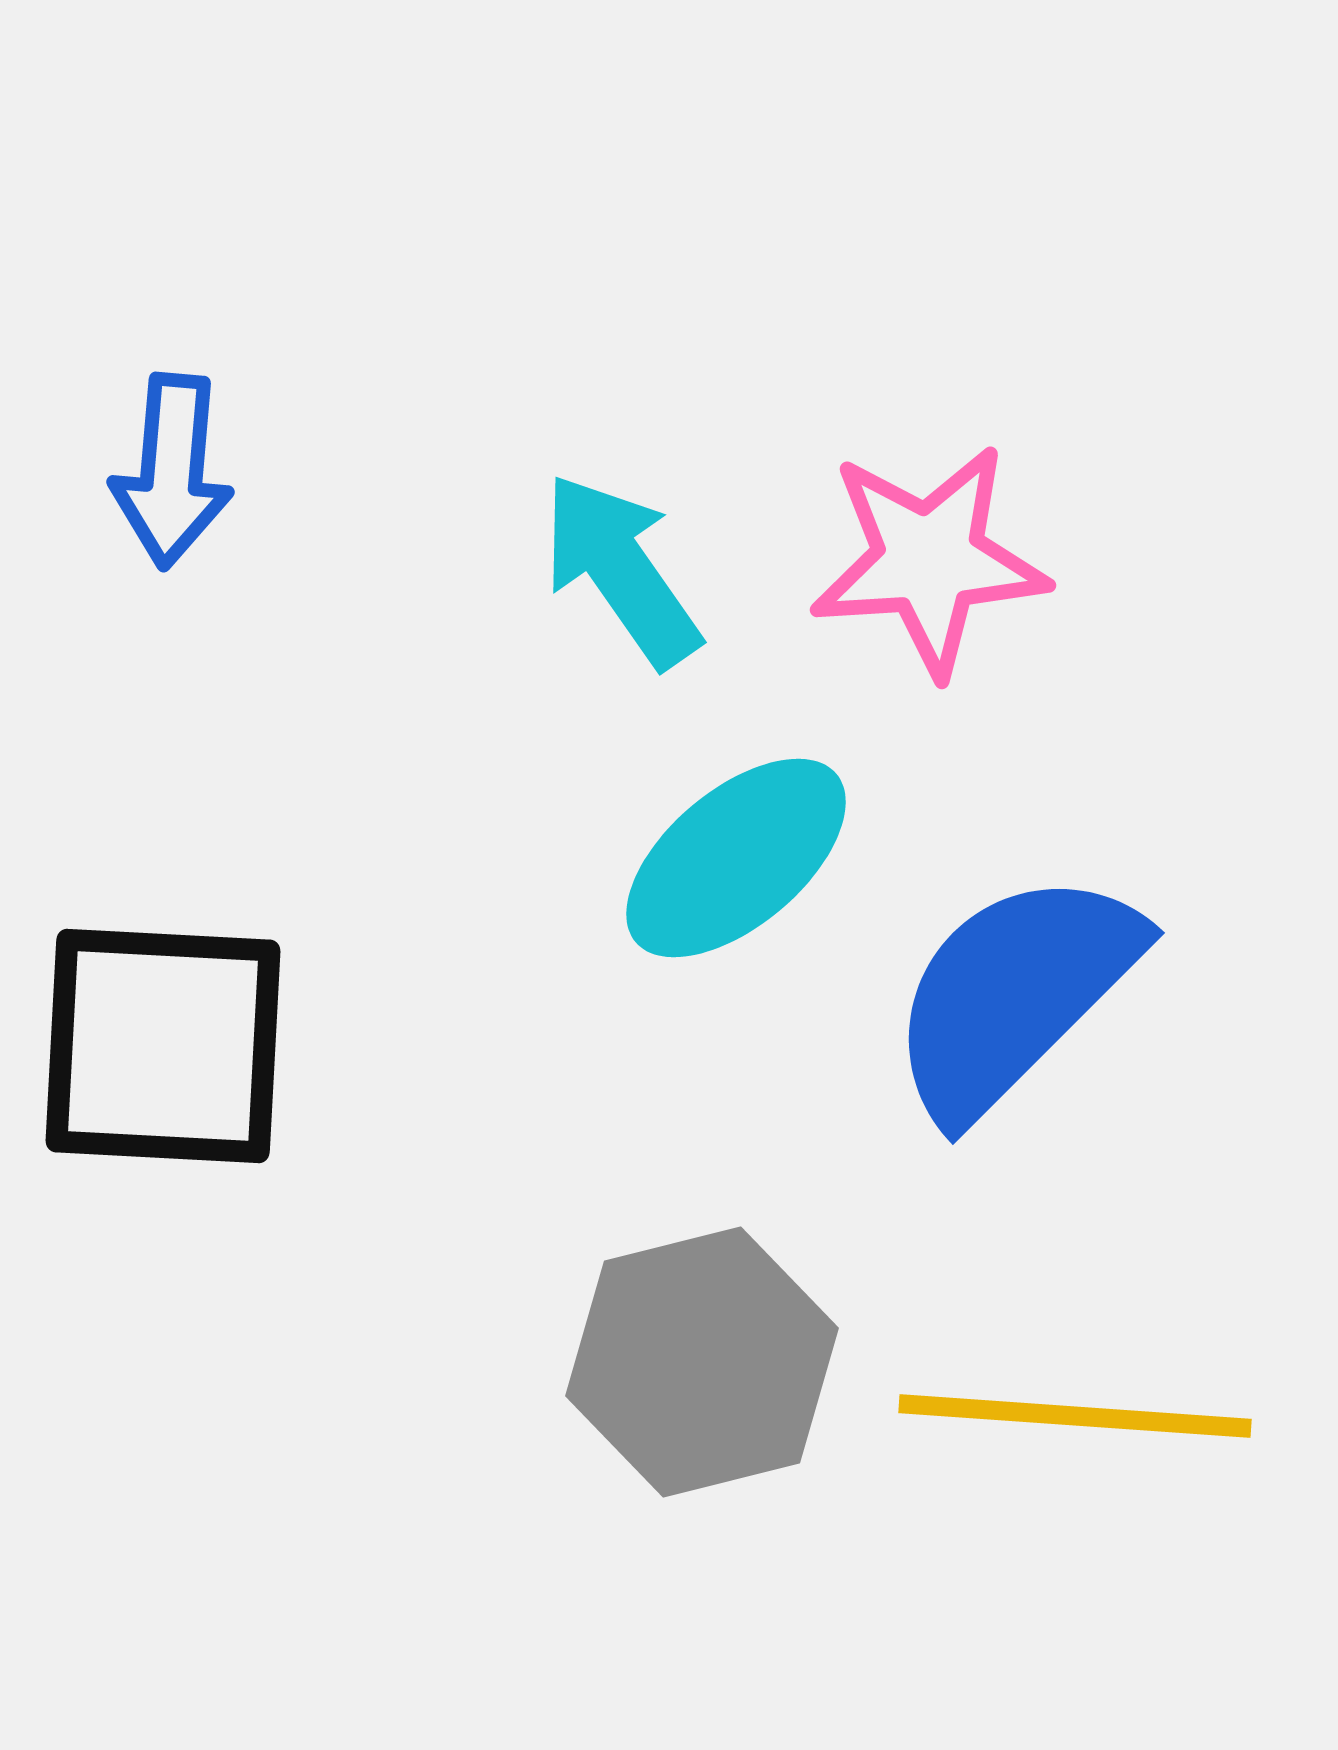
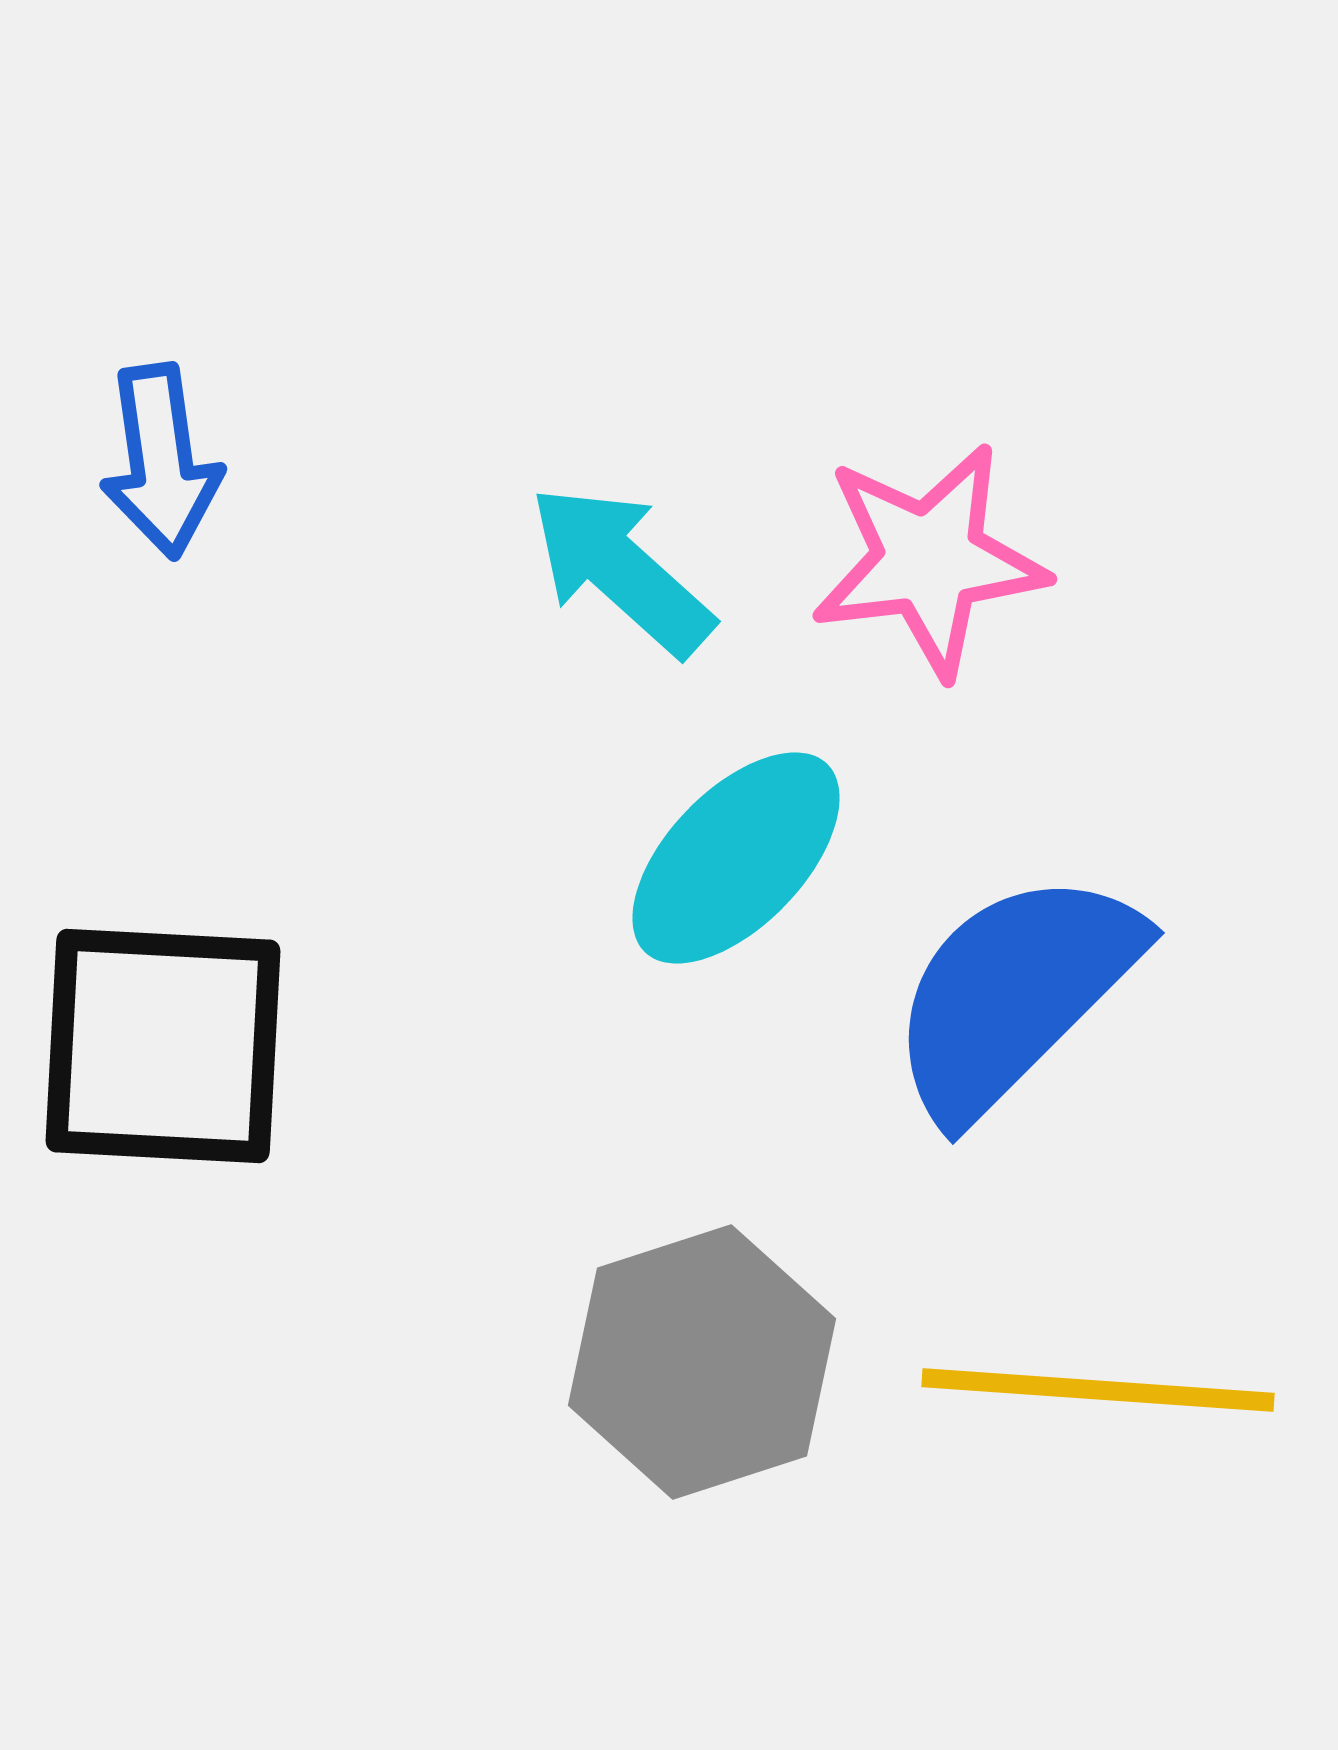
blue arrow: moved 11 px left, 10 px up; rotated 13 degrees counterclockwise
pink star: rotated 3 degrees counterclockwise
cyan arrow: rotated 13 degrees counterclockwise
cyan ellipse: rotated 6 degrees counterclockwise
gray hexagon: rotated 4 degrees counterclockwise
yellow line: moved 23 px right, 26 px up
